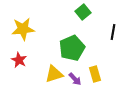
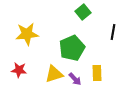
yellow star: moved 4 px right, 5 px down
red star: moved 10 px down; rotated 21 degrees counterclockwise
yellow rectangle: moved 2 px right, 1 px up; rotated 14 degrees clockwise
